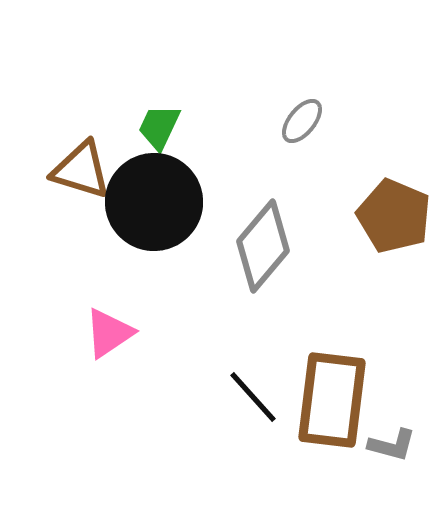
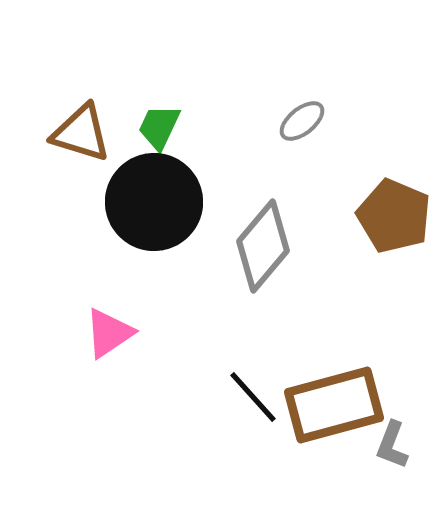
gray ellipse: rotated 12 degrees clockwise
brown triangle: moved 37 px up
brown rectangle: moved 2 px right, 5 px down; rotated 68 degrees clockwise
gray L-shape: rotated 96 degrees clockwise
